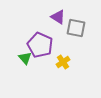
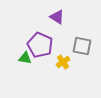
purple triangle: moved 1 px left
gray square: moved 6 px right, 18 px down
green triangle: rotated 40 degrees counterclockwise
